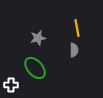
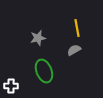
gray semicircle: rotated 120 degrees counterclockwise
green ellipse: moved 9 px right, 3 px down; rotated 20 degrees clockwise
white cross: moved 1 px down
